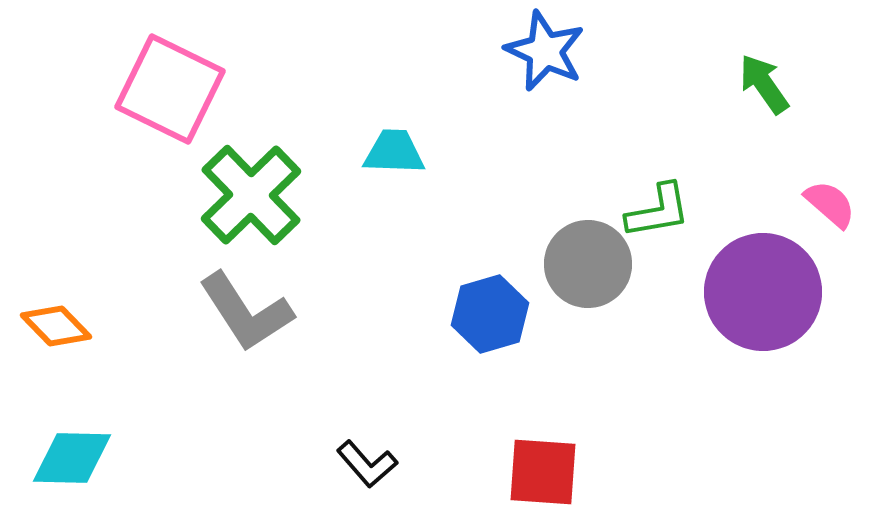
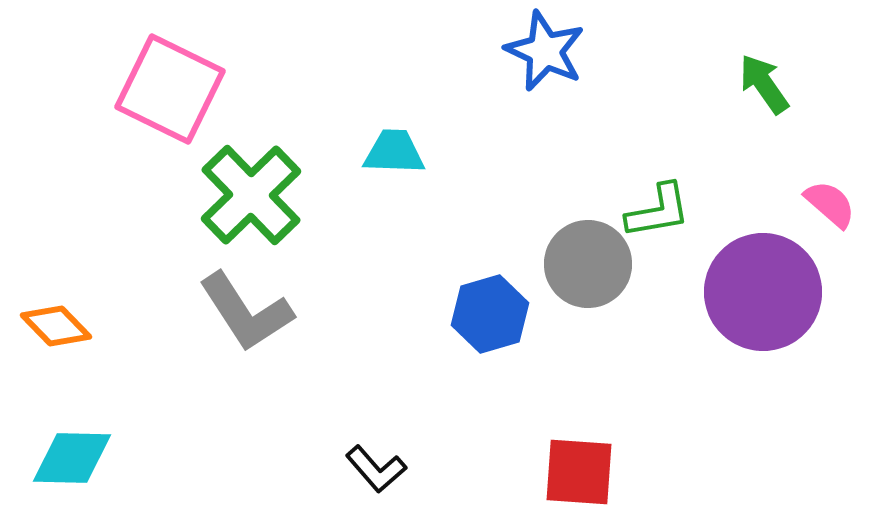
black L-shape: moved 9 px right, 5 px down
red square: moved 36 px right
